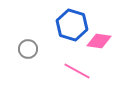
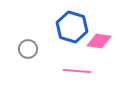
blue hexagon: moved 2 px down
pink line: rotated 24 degrees counterclockwise
